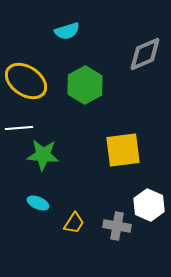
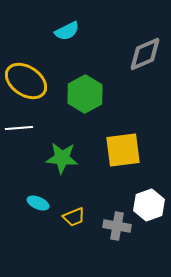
cyan semicircle: rotated 10 degrees counterclockwise
green hexagon: moved 9 px down
green star: moved 19 px right, 3 px down
white hexagon: rotated 16 degrees clockwise
yellow trapezoid: moved 6 px up; rotated 35 degrees clockwise
